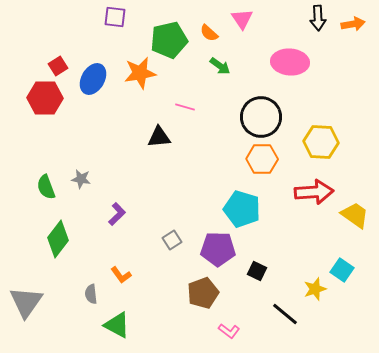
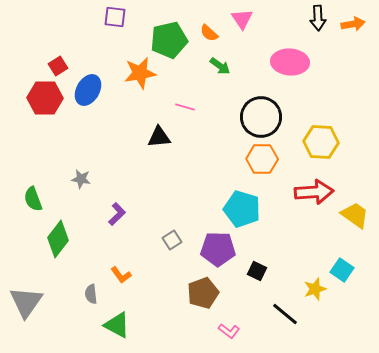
blue ellipse: moved 5 px left, 11 px down
green semicircle: moved 13 px left, 12 px down
